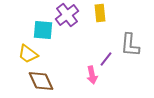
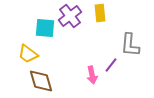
purple cross: moved 3 px right, 1 px down
cyan square: moved 2 px right, 2 px up
purple line: moved 5 px right, 6 px down
brown diamond: rotated 8 degrees clockwise
